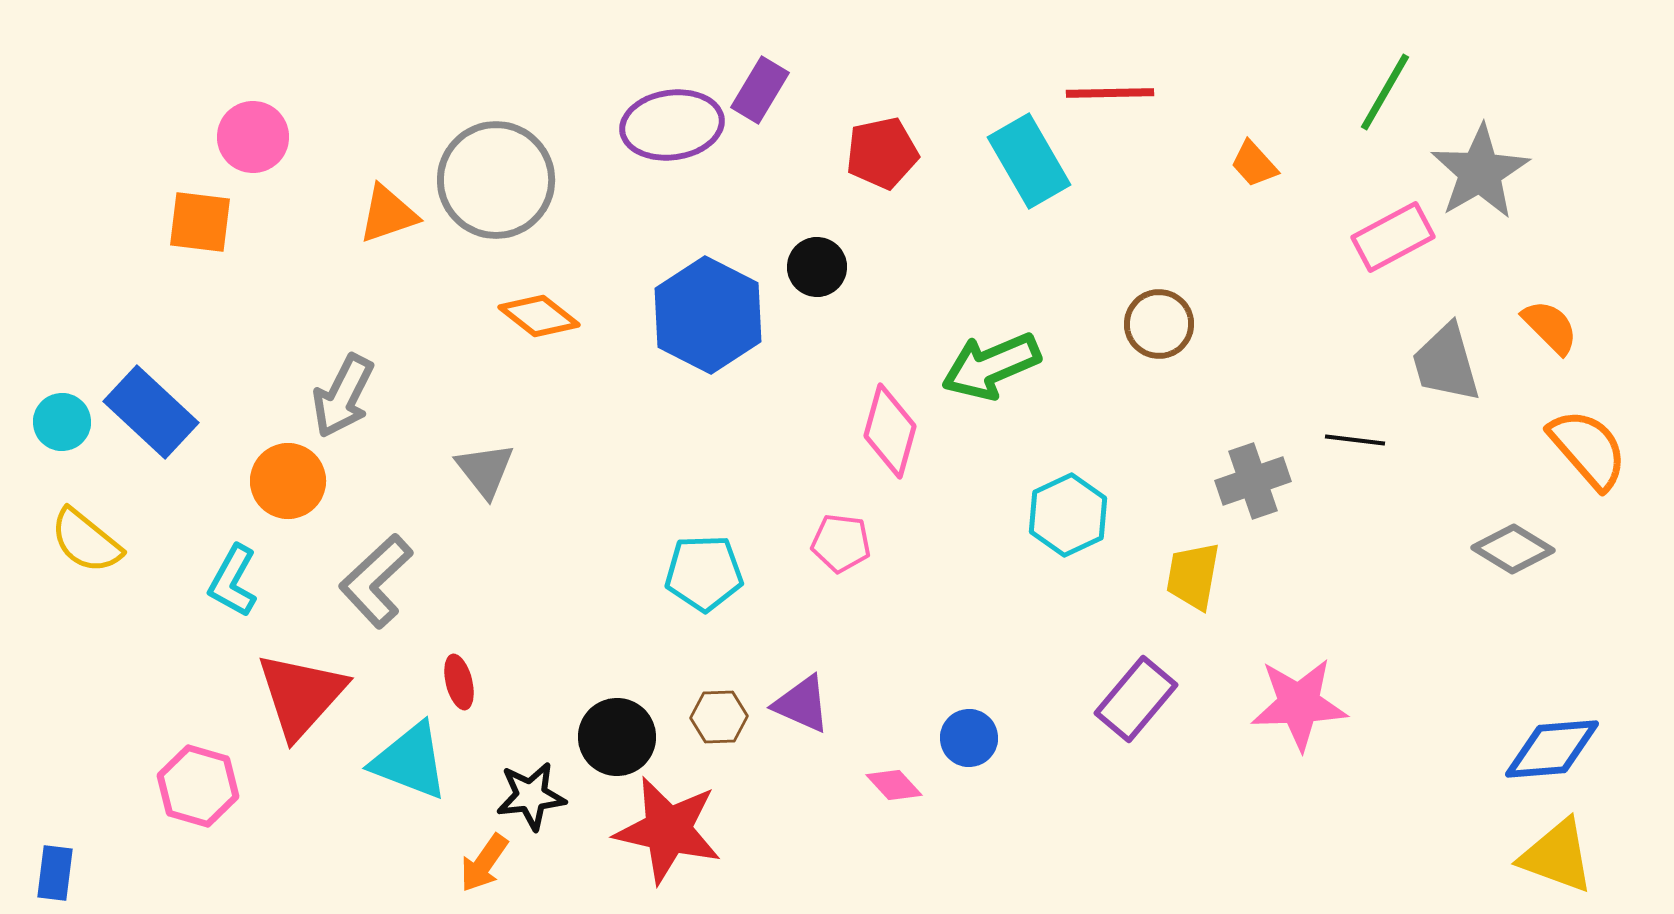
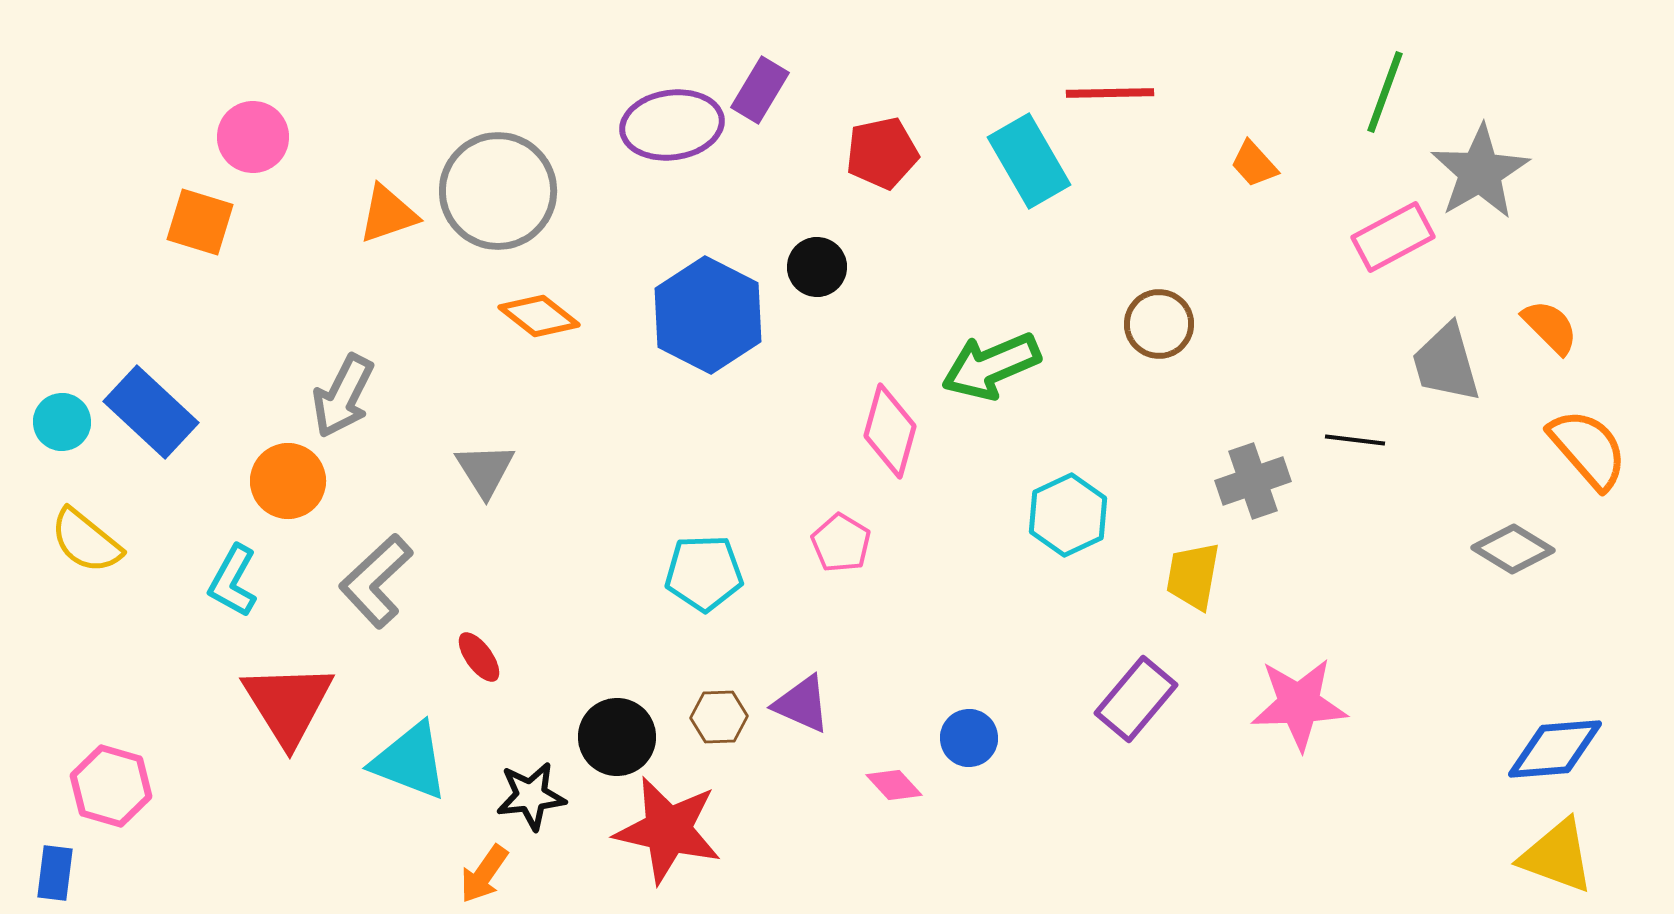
green line at (1385, 92): rotated 10 degrees counterclockwise
gray circle at (496, 180): moved 2 px right, 11 px down
orange square at (200, 222): rotated 10 degrees clockwise
gray triangle at (485, 470): rotated 6 degrees clockwise
pink pentagon at (841, 543): rotated 24 degrees clockwise
red ellipse at (459, 682): moved 20 px right, 25 px up; rotated 22 degrees counterclockwise
red triangle at (301, 695): moved 13 px left, 9 px down; rotated 14 degrees counterclockwise
blue diamond at (1552, 749): moved 3 px right
pink hexagon at (198, 786): moved 87 px left
orange arrow at (484, 863): moved 11 px down
